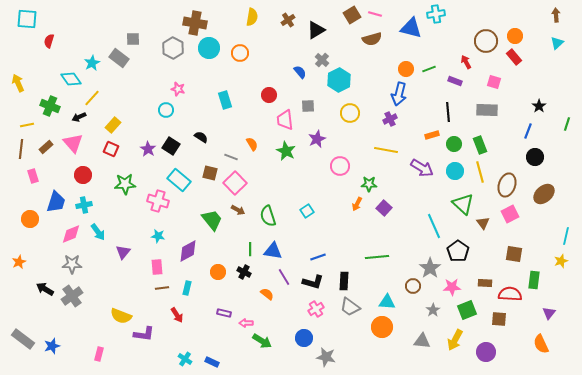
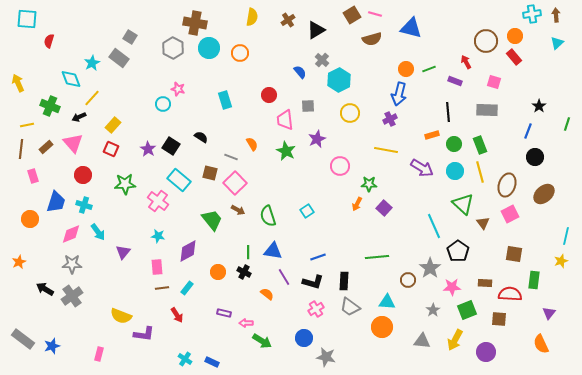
cyan cross at (436, 14): moved 96 px right
gray square at (133, 39): moved 3 px left, 2 px up; rotated 32 degrees clockwise
cyan diamond at (71, 79): rotated 15 degrees clockwise
cyan circle at (166, 110): moved 3 px left, 6 px up
pink cross at (158, 201): rotated 20 degrees clockwise
cyan cross at (84, 205): rotated 28 degrees clockwise
green line at (250, 249): moved 2 px left, 3 px down
brown circle at (413, 286): moved 5 px left, 6 px up
cyan rectangle at (187, 288): rotated 24 degrees clockwise
